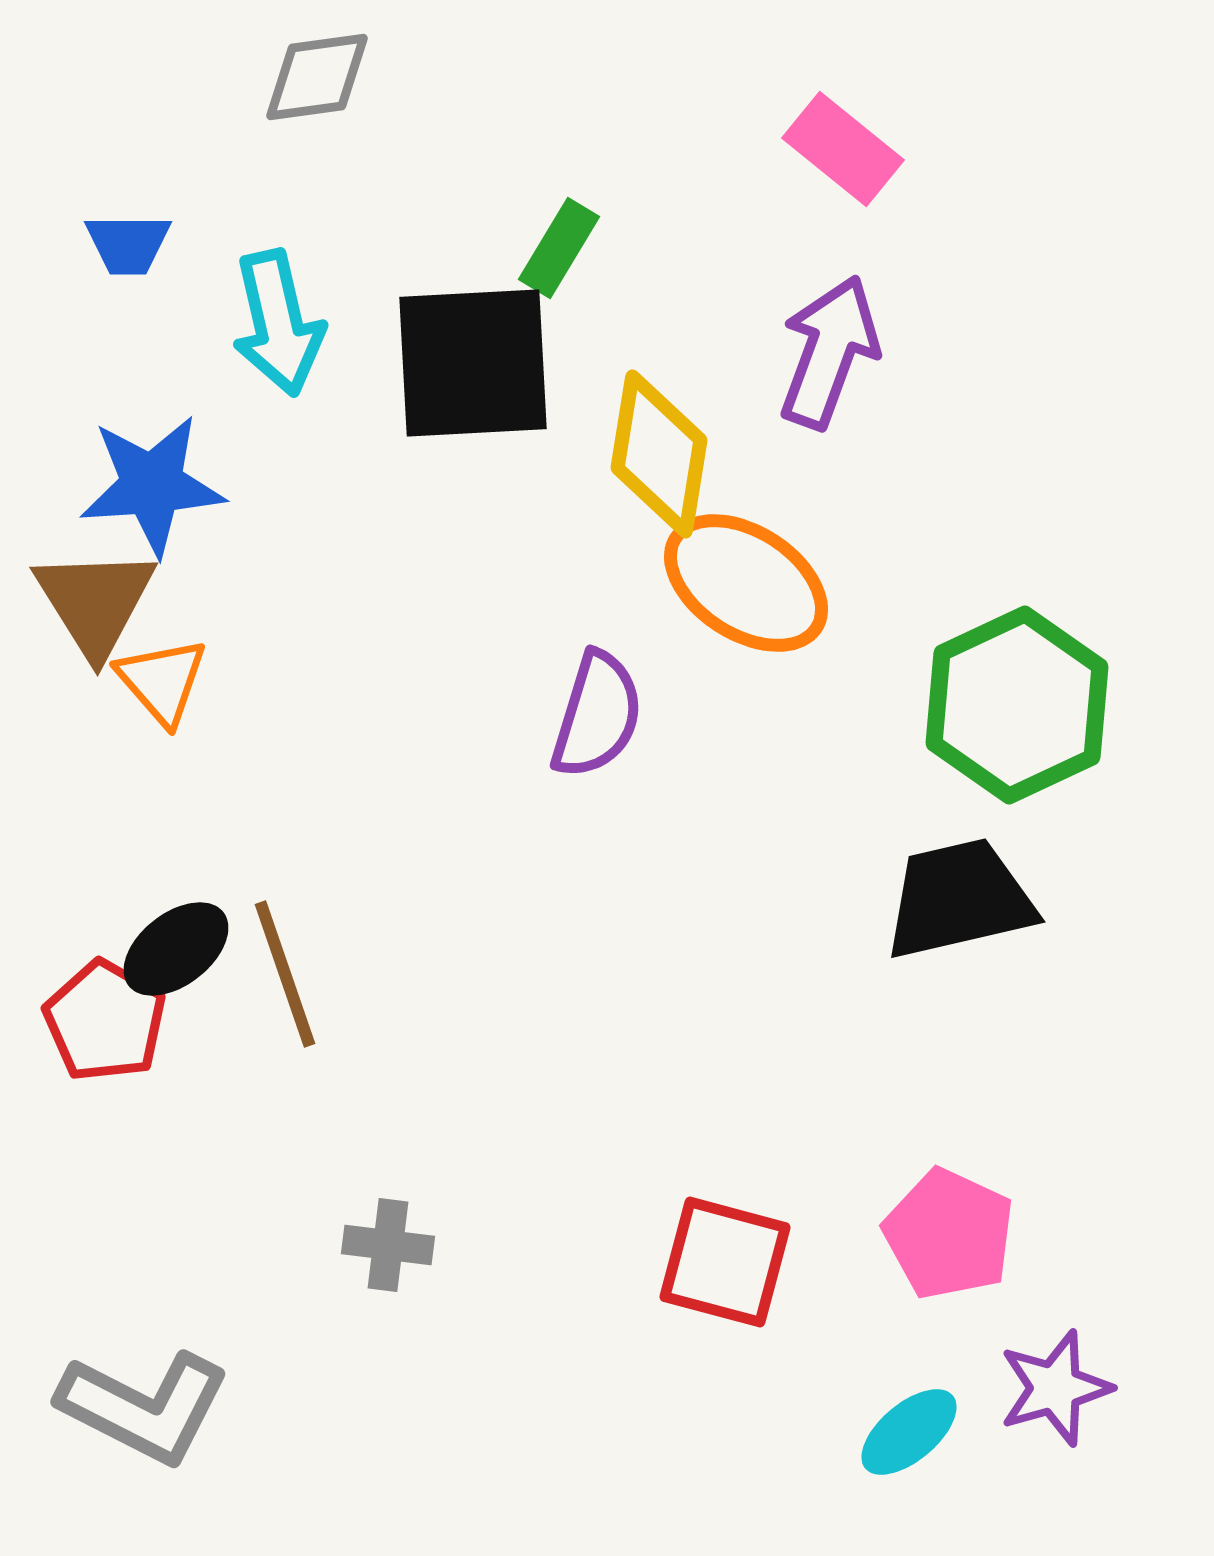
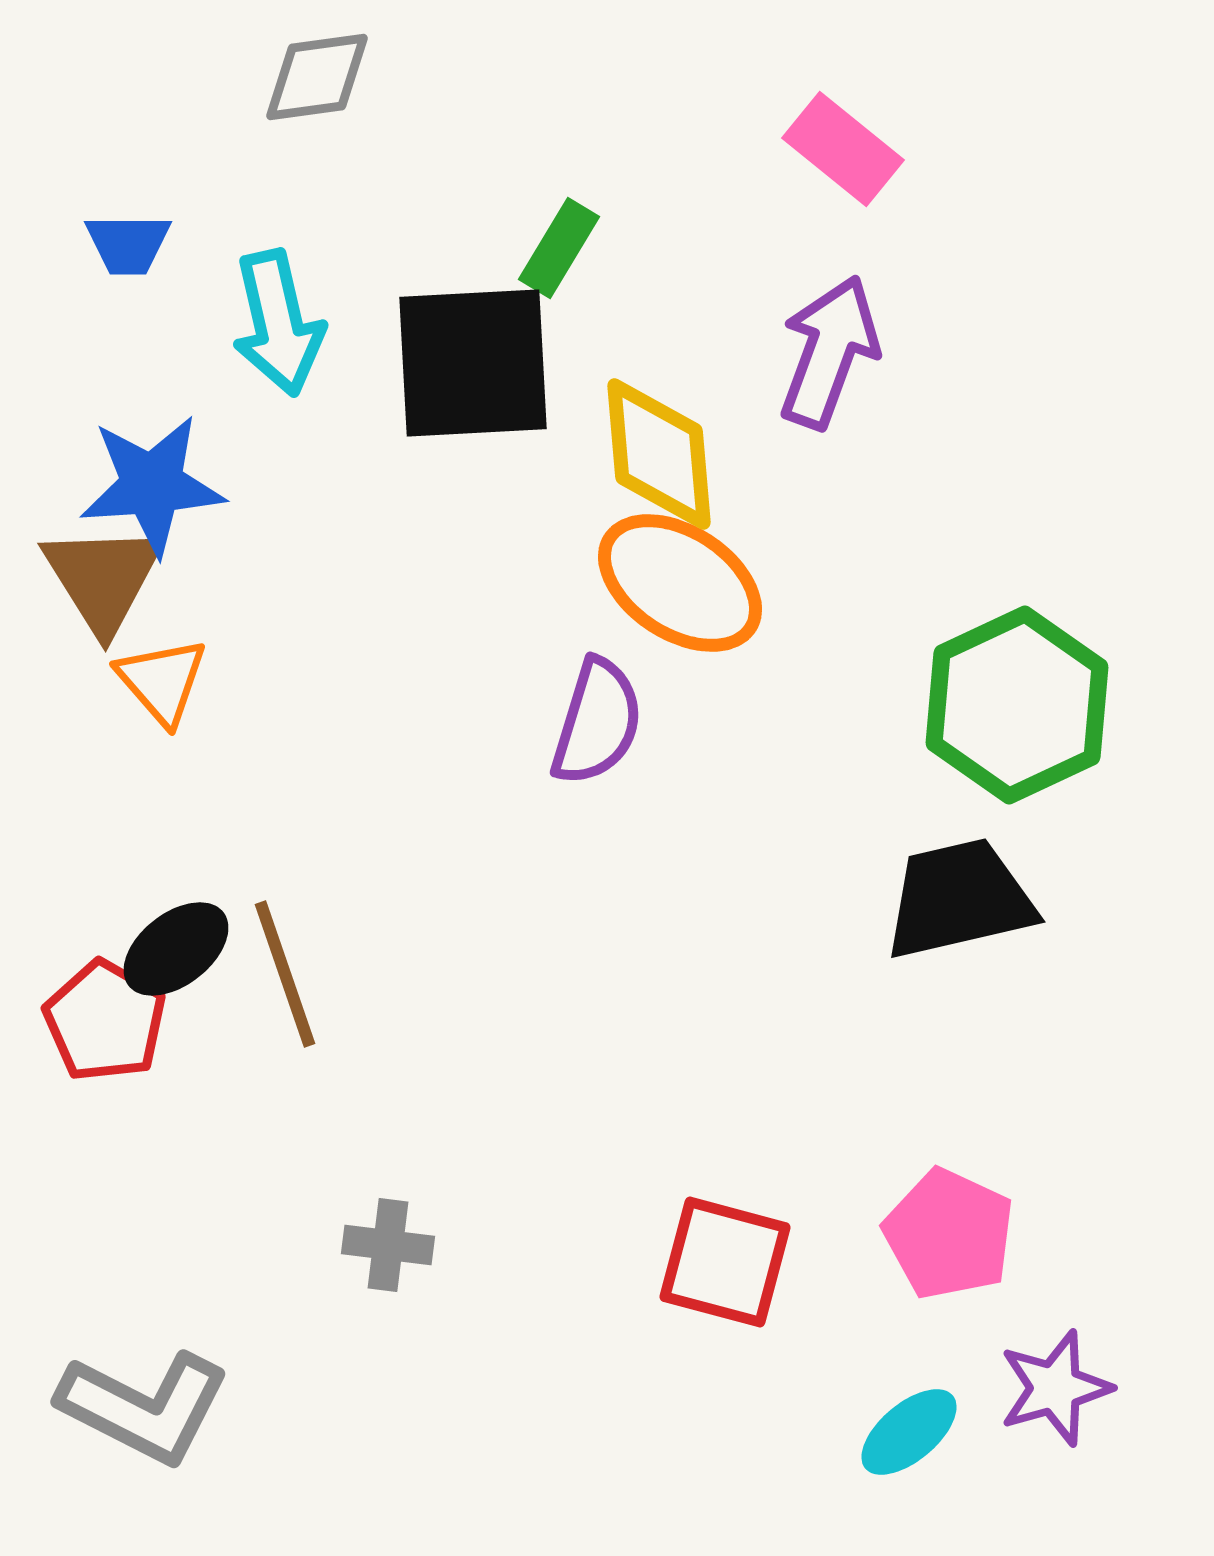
yellow diamond: rotated 14 degrees counterclockwise
orange ellipse: moved 66 px left
brown triangle: moved 8 px right, 24 px up
purple semicircle: moved 7 px down
